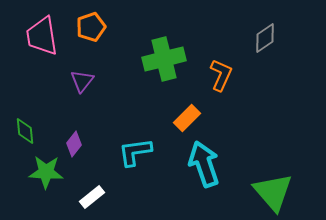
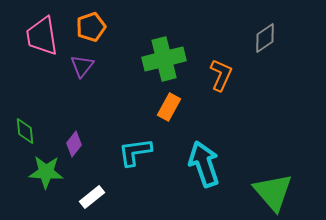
purple triangle: moved 15 px up
orange rectangle: moved 18 px left, 11 px up; rotated 16 degrees counterclockwise
